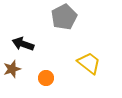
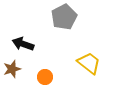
orange circle: moved 1 px left, 1 px up
